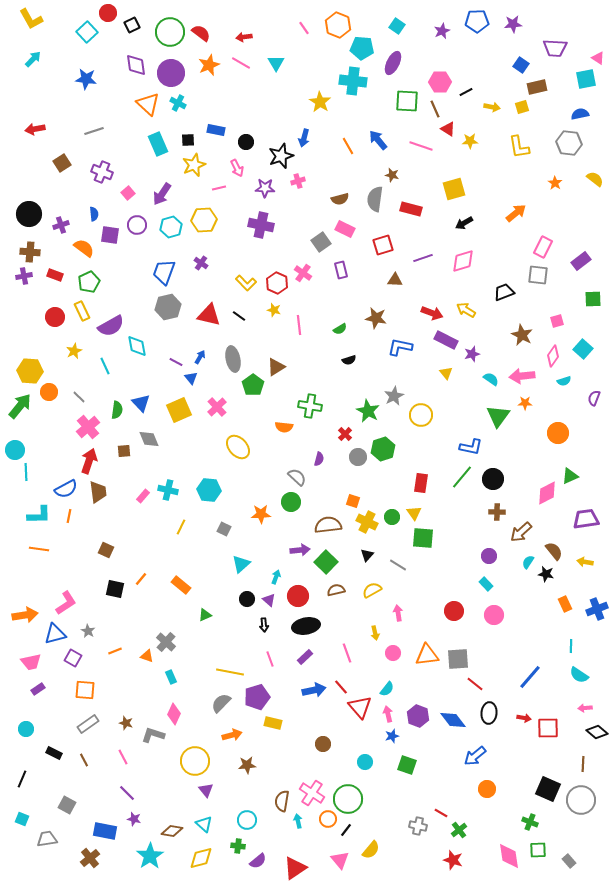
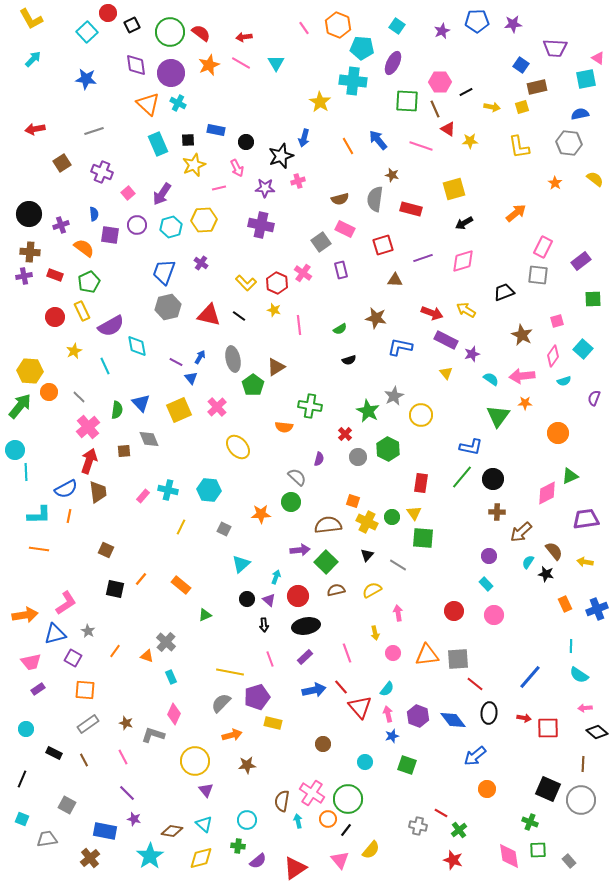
green hexagon at (383, 449): moved 5 px right; rotated 15 degrees counterclockwise
orange line at (115, 651): rotated 32 degrees counterclockwise
